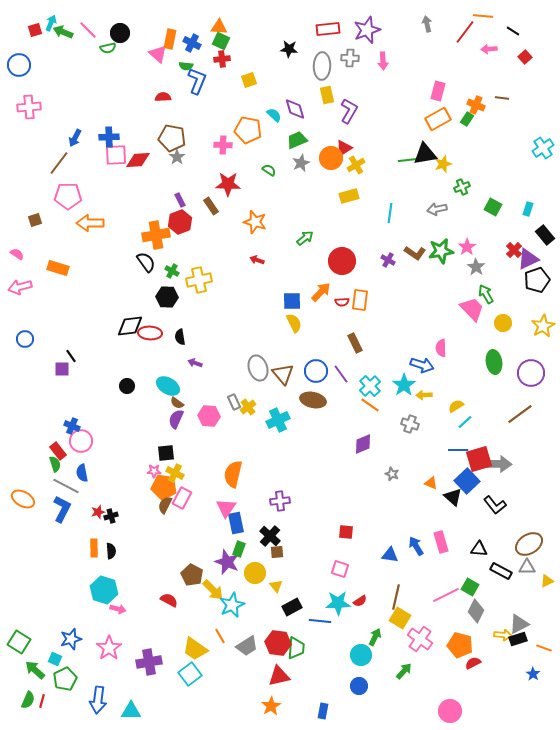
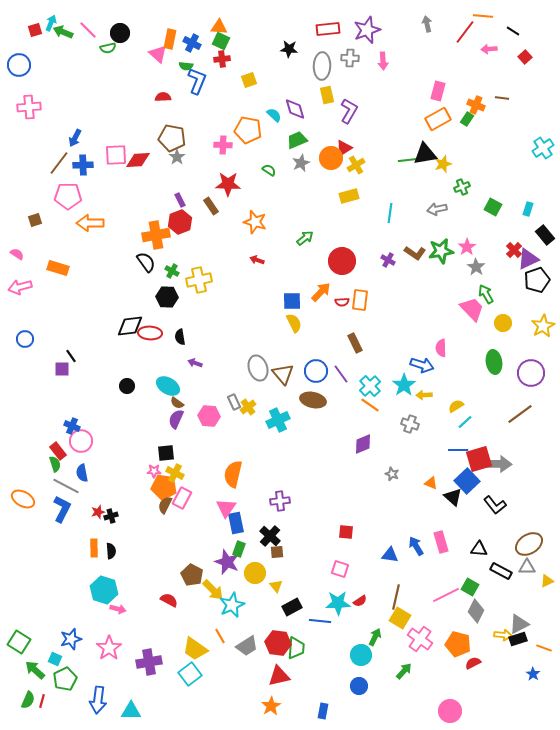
blue cross at (109, 137): moved 26 px left, 28 px down
orange pentagon at (460, 645): moved 2 px left, 1 px up
